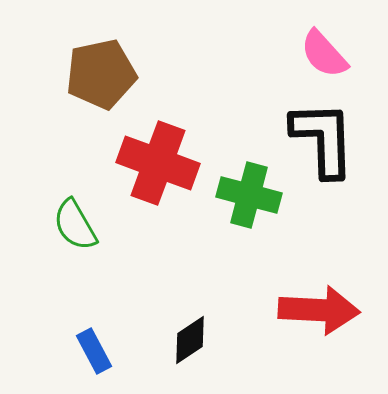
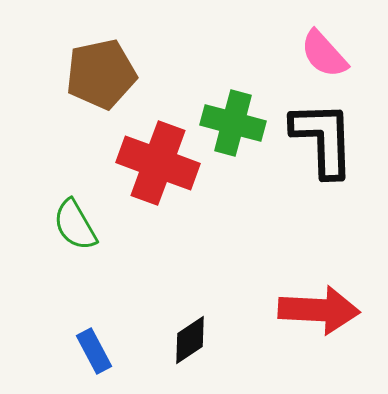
green cross: moved 16 px left, 72 px up
